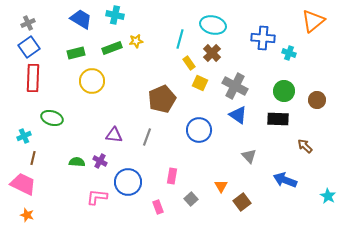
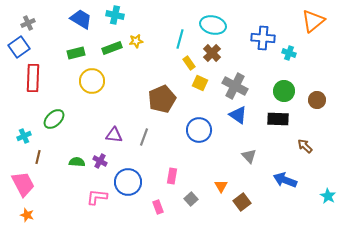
blue square at (29, 47): moved 10 px left
green ellipse at (52, 118): moved 2 px right, 1 px down; rotated 60 degrees counterclockwise
gray line at (147, 137): moved 3 px left
brown line at (33, 158): moved 5 px right, 1 px up
pink trapezoid at (23, 184): rotated 36 degrees clockwise
